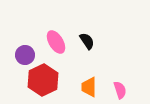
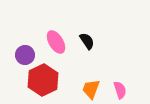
orange trapezoid: moved 2 px right, 2 px down; rotated 20 degrees clockwise
